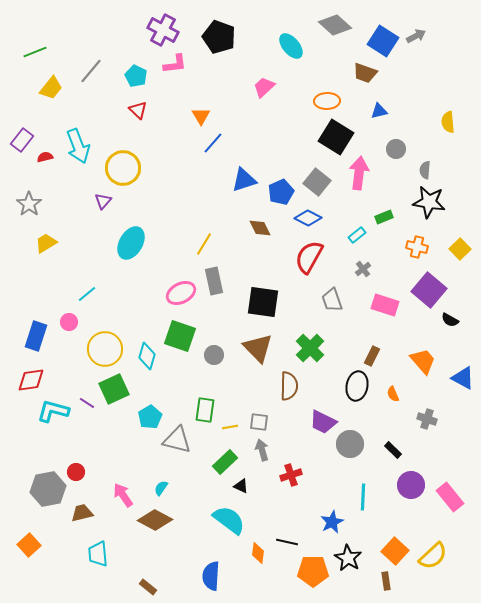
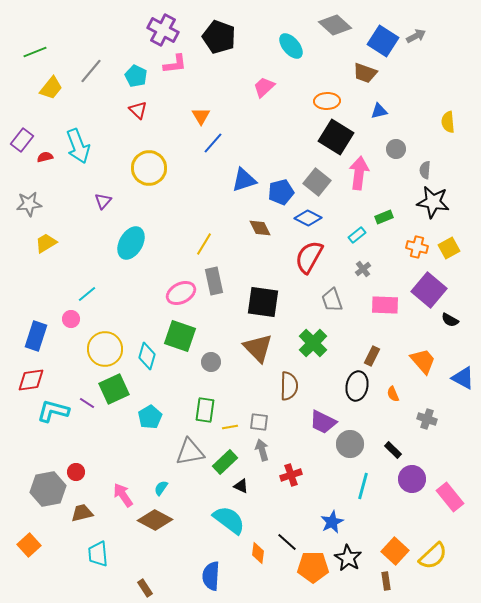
yellow circle at (123, 168): moved 26 px right
blue pentagon at (281, 192): rotated 10 degrees clockwise
black star at (429, 202): moved 4 px right
gray star at (29, 204): rotated 30 degrees clockwise
yellow square at (460, 249): moved 11 px left, 1 px up; rotated 15 degrees clockwise
pink rectangle at (385, 305): rotated 16 degrees counterclockwise
pink circle at (69, 322): moved 2 px right, 3 px up
green cross at (310, 348): moved 3 px right, 5 px up
gray circle at (214, 355): moved 3 px left, 7 px down
gray triangle at (177, 440): moved 13 px right, 12 px down; rotated 24 degrees counterclockwise
purple circle at (411, 485): moved 1 px right, 6 px up
cyan line at (363, 497): moved 11 px up; rotated 12 degrees clockwise
black line at (287, 542): rotated 30 degrees clockwise
orange pentagon at (313, 571): moved 4 px up
brown rectangle at (148, 587): moved 3 px left, 1 px down; rotated 18 degrees clockwise
